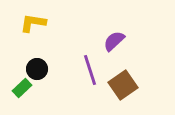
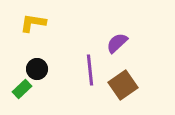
purple semicircle: moved 3 px right, 2 px down
purple line: rotated 12 degrees clockwise
green rectangle: moved 1 px down
